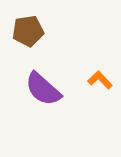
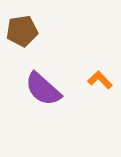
brown pentagon: moved 6 px left
